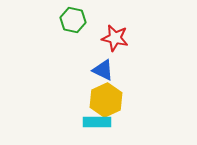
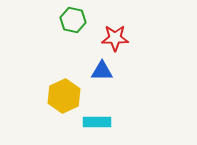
red star: rotated 12 degrees counterclockwise
blue triangle: moved 1 px left, 1 px down; rotated 25 degrees counterclockwise
yellow hexagon: moved 42 px left, 4 px up
